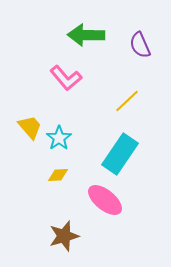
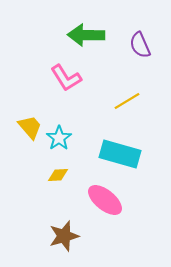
pink L-shape: rotated 8 degrees clockwise
yellow line: rotated 12 degrees clockwise
cyan rectangle: rotated 72 degrees clockwise
